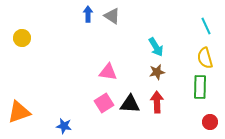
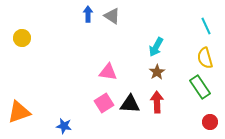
cyan arrow: rotated 60 degrees clockwise
brown star: rotated 21 degrees counterclockwise
green rectangle: rotated 35 degrees counterclockwise
